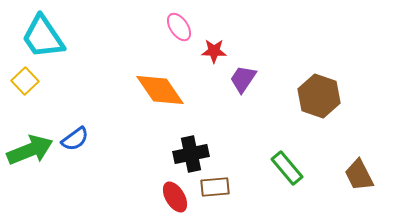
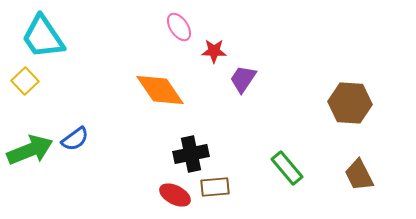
brown hexagon: moved 31 px right, 7 px down; rotated 15 degrees counterclockwise
red ellipse: moved 2 px up; rotated 32 degrees counterclockwise
